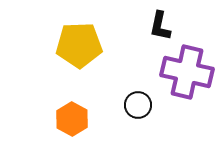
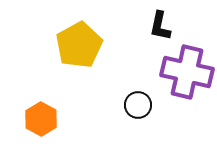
yellow pentagon: rotated 27 degrees counterclockwise
orange hexagon: moved 31 px left
